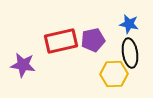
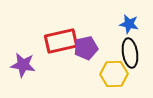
purple pentagon: moved 7 px left, 8 px down
